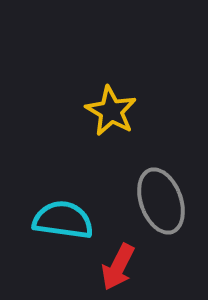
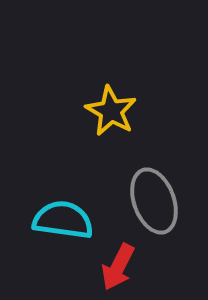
gray ellipse: moved 7 px left
